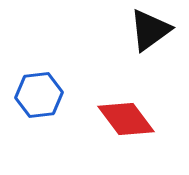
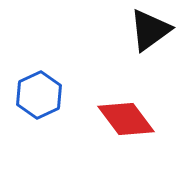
blue hexagon: rotated 18 degrees counterclockwise
